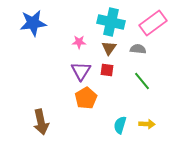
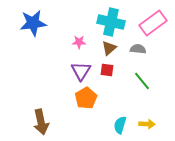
brown triangle: rotated 14 degrees clockwise
